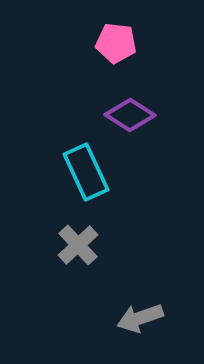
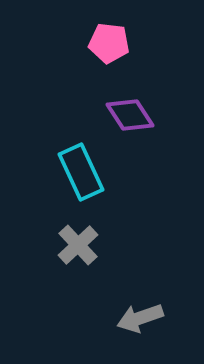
pink pentagon: moved 7 px left
purple diamond: rotated 24 degrees clockwise
cyan rectangle: moved 5 px left
